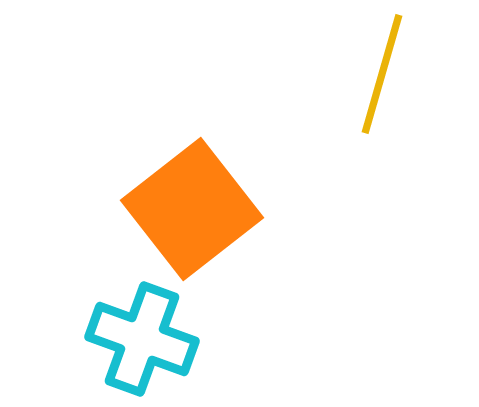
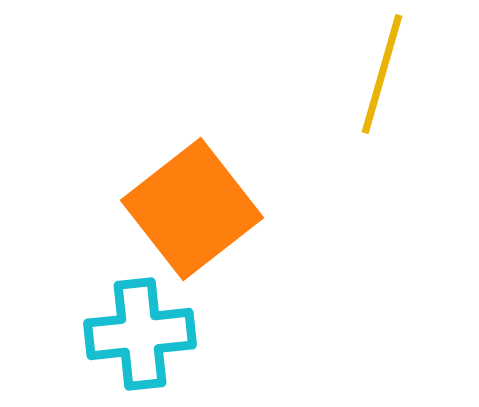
cyan cross: moved 2 px left, 5 px up; rotated 26 degrees counterclockwise
